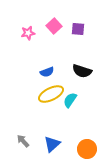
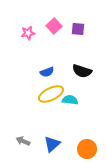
cyan semicircle: rotated 63 degrees clockwise
gray arrow: rotated 24 degrees counterclockwise
